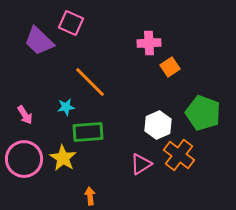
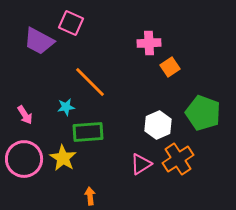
purple trapezoid: rotated 16 degrees counterclockwise
orange cross: moved 1 px left, 4 px down; rotated 20 degrees clockwise
